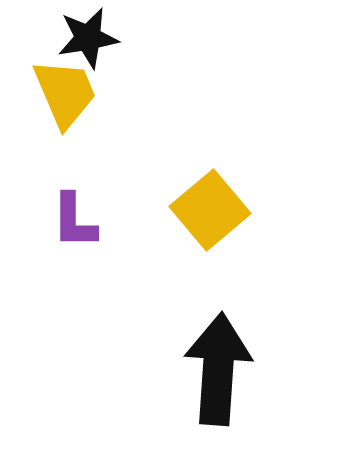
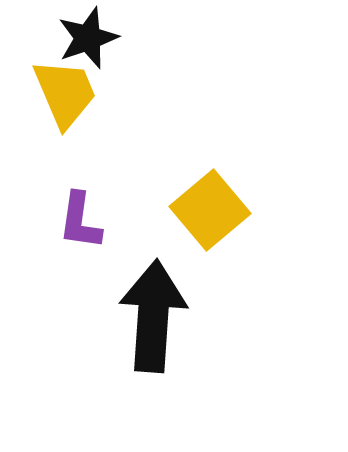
black star: rotated 10 degrees counterclockwise
purple L-shape: moved 6 px right; rotated 8 degrees clockwise
black arrow: moved 65 px left, 53 px up
